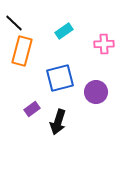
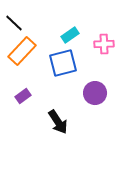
cyan rectangle: moved 6 px right, 4 px down
orange rectangle: rotated 28 degrees clockwise
blue square: moved 3 px right, 15 px up
purple circle: moved 1 px left, 1 px down
purple rectangle: moved 9 px left, 13 px up
black arrow: rotated 50 degrees counterclockwise
